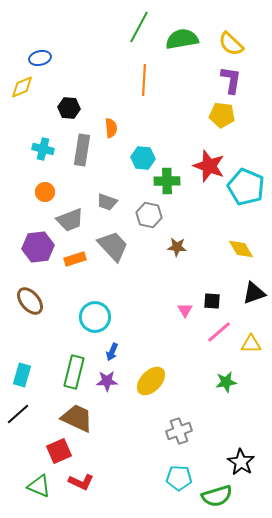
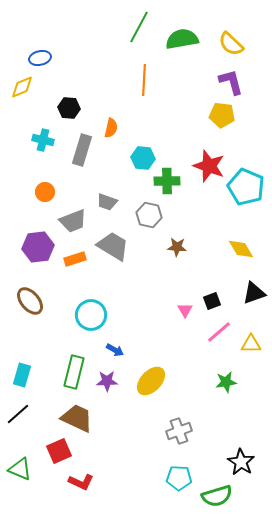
purple L-shape at (231, 80): moved 2 px down; rotated 24 degrees counterclockwise
orange semicircle at (111, 128): rotated 18 degrees clockwise
cyan cross at (43, 149): moved 9 px up
gray rectangle at (82, 150): rotated 8 degrees clockwise
gray trapezoid at (70, 220): moved 3 px right, 1 px down
gray trapezoid at (113, 246): rotated 16 degrees counterclockwise
black square at (212, 301): rotated 24 degrees counterclockwise
cyan circle at (95, 317): moved 4 px left, 2 px up
blue arrow at (112, 352): moved 3 px right, 2 px up; rotated 84 degrees counterclockwise
green triangle at (39, 486): moved 19 px left, 17 px up
